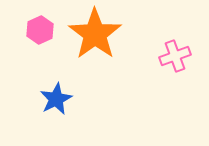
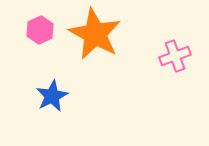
orange star: rotated 8 degrees counterclockwise
blue star: moved 4 px left, 3 px up
